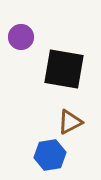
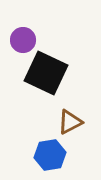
purple circle: moved 2 px right, 3 px down
black square: moved 18 px left, 4 px down; rotated 15 degrees clockwise
